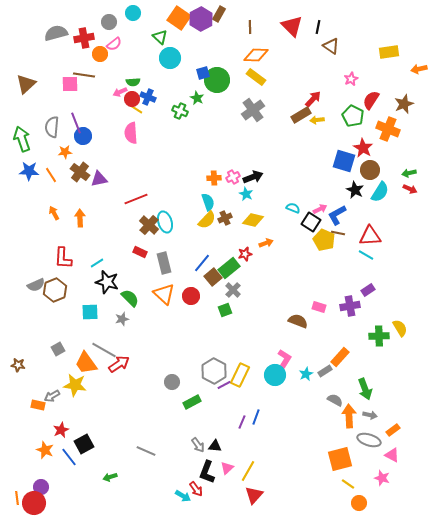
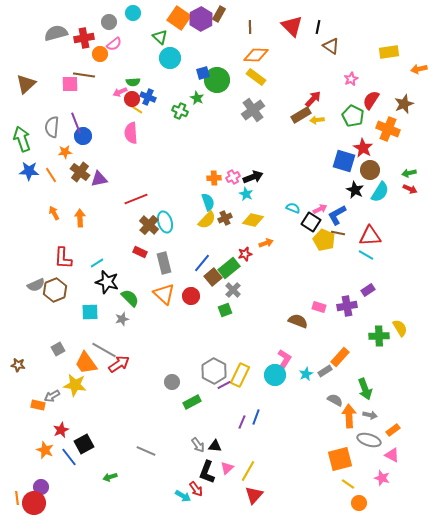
purple cross at (350, 306): moved 3 px left
